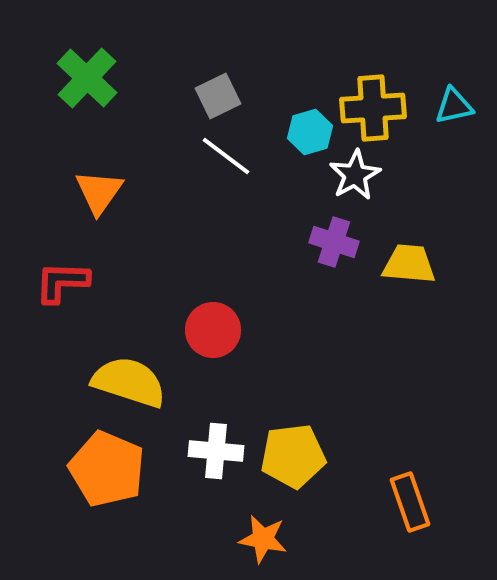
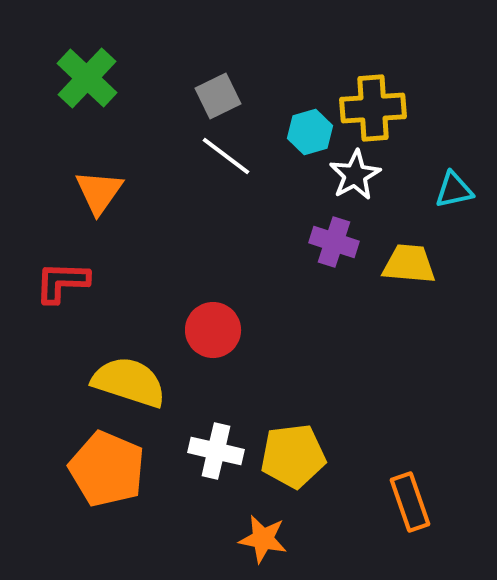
cyan triangle: moved 84 px down
white cross: rotated 8 degrees clockwise
